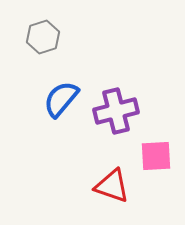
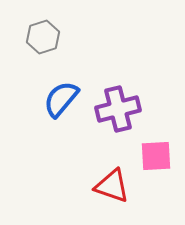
purple cross: moved 2 px right, 2 px up
